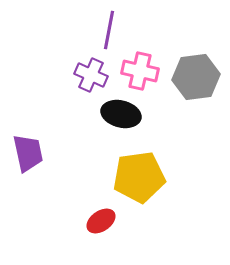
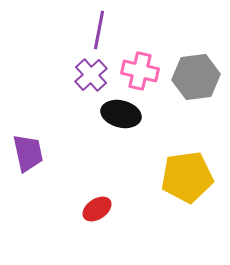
purple line: moved 10 px left
purple cross: rotated 24 degrees clockwise
yellow pentagon: moved 48 px right
red ellipse: moved 4 px left, 12 px up
